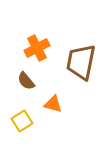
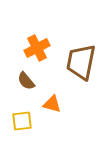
orange triangle: moved 1 px left
yellow square: rotated 25 degrees clockwise
